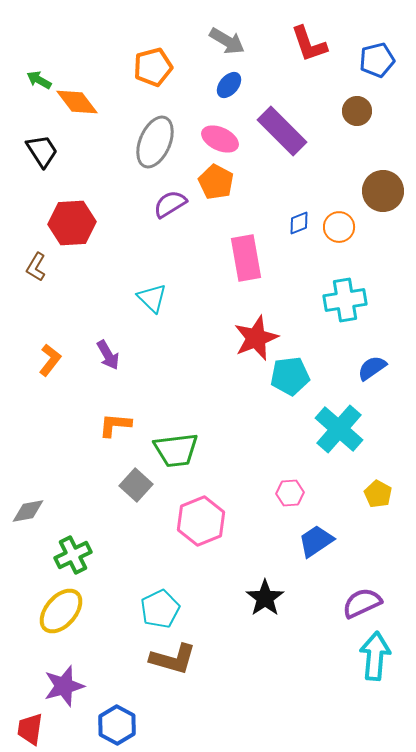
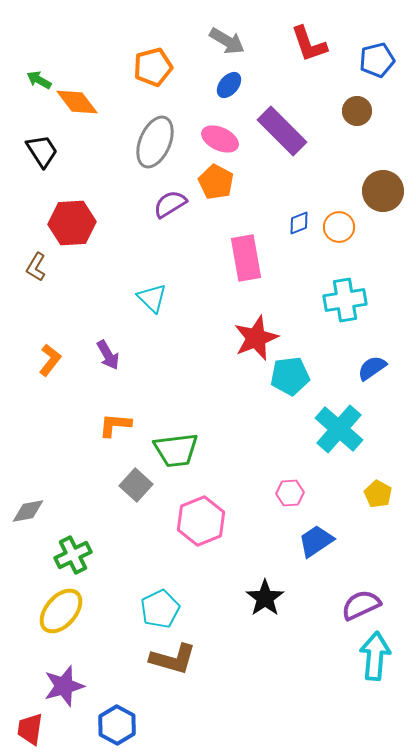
purple semicircle at (362, 603): moved 1 px left, 2 px down
